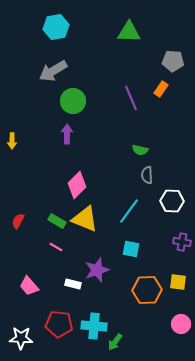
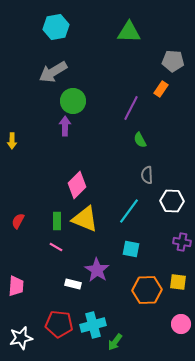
gray arrow: moved 1 px down
purple line: moved 10 px down; rotated 50 degrees clockwise
purple arrow: moved 2 px left, 8 px up
green semicircle: moved 10 px up; rotated 49 degrees clockwise
green rectangle: rotated 60 degrees clockwise
purple star: rotated 20 degrees counterclockwise
pink trapezoid: moved 13 px left; rotated 135 degrees counterclockwise
cyan cross: moved 1 px left, 1 px up; rotated 20 degrees counterclockwise
white star: rotated 15 degrees counterclockwise
